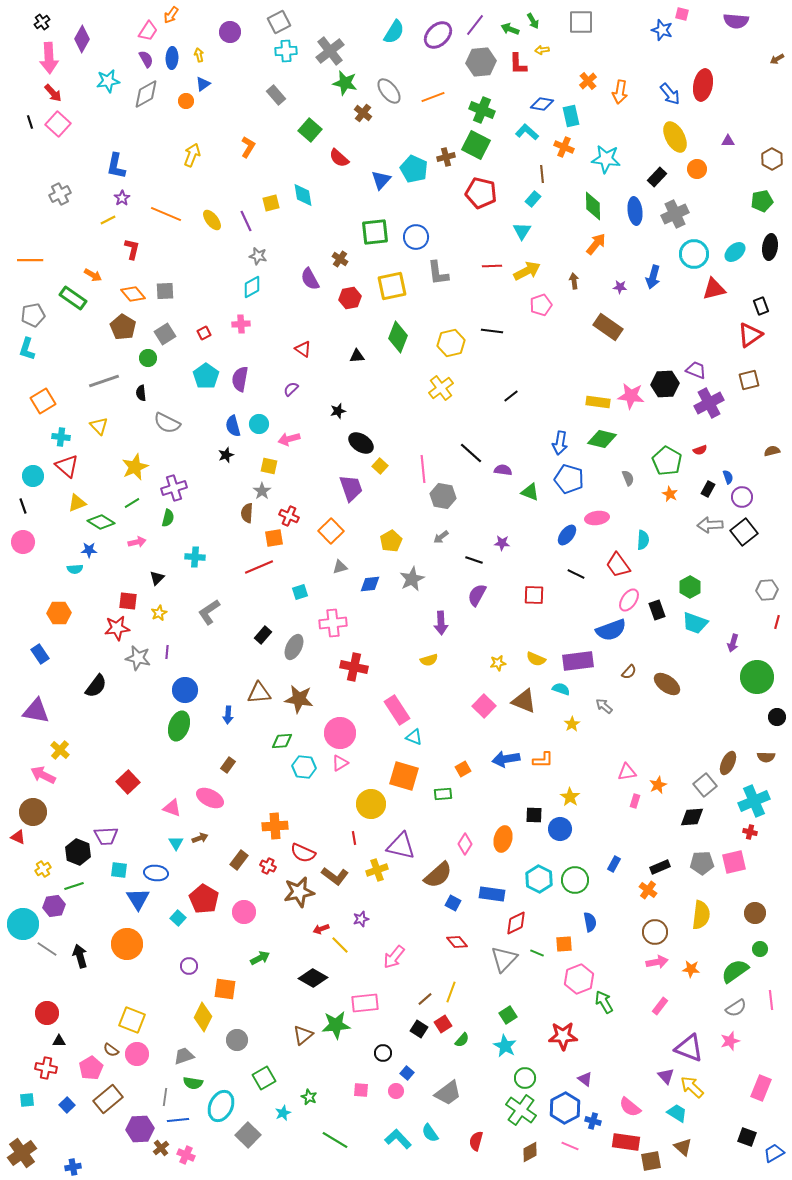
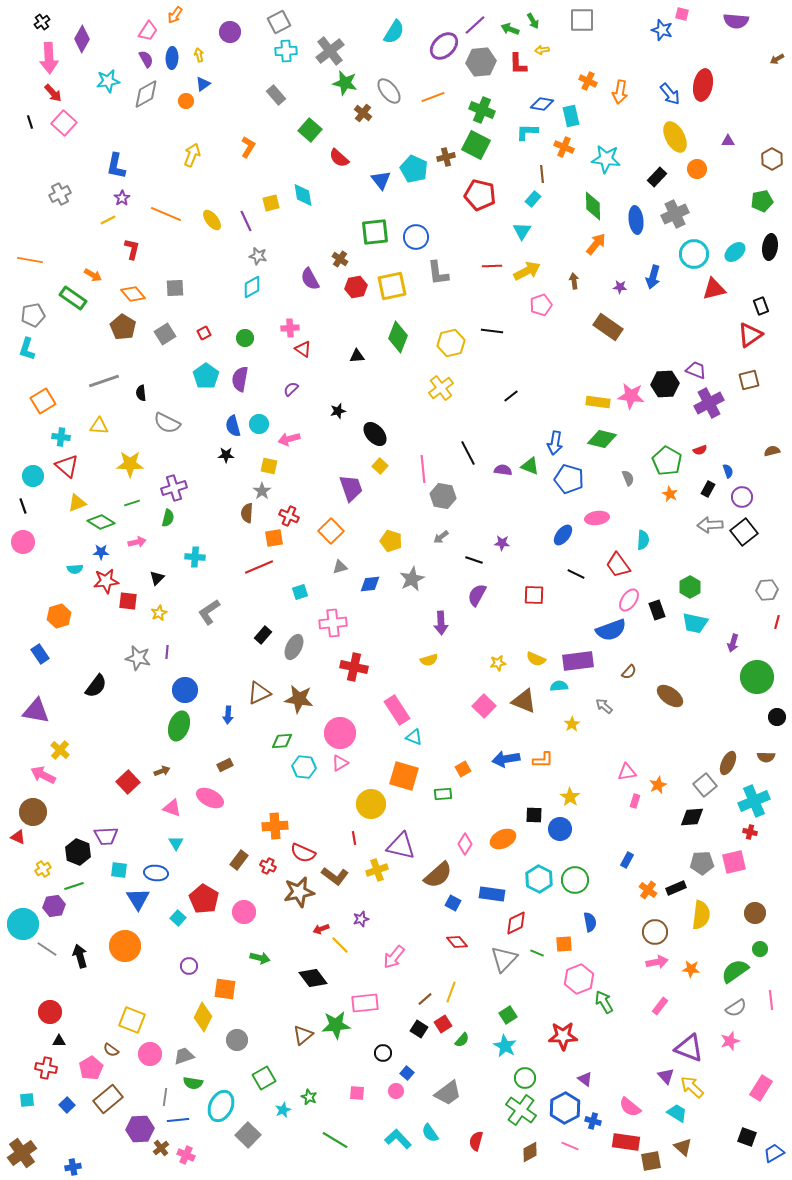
orange arrow at (171, 15): moved 4 px right
gray square at (581, 22): moved 1 px right, 2 px up
purple line at (475, 25): rotated 10 degrees clockwise
purple ellipse at (438, 35): moved 6 px right, 11 px down
orange cross at (588, 81): rotated 24 degrees counterclockwise
pink square at (58, 124): moved 6 px right, 1 px up
cyan L-shape at (527, 132): rotated 40 degrees counterclockwise
blue triangle at (381, 180): rotated 20 degrees counterclockwise
red pentagon at (481, 193): moved 1 px left, 2 px down
blue ellipse at (635, 211): moved 1 px right, 9 px down
orange line at (30, 260): rotated 10 degrees clockwise
gray square at (165, 291): moved 10 px right, 3 px up
red hexagon at (350, 298): moved 6 px right, 11 px up
pink cross at (241, 324): moved 49 px right, 4 px down
green circle at (148, 358): moved 97 px right, 20 px up
yellow triangle at (99, 426): rotated 42 degrees counterclockwise
black ellipse at (361, 443): moved 14 px right, 9 px up; rotated 15 degrees clockwise
blue arrow at (560, 443): moved 5 px left
black line at (471, 453): moved 3 px left; rotated 20 degrees clockwise
black star at (226, 455): rotated 21 degrees clockwise
yellow star at (135, 467): moved 5 px left, 3 px up; rotated 24 degrees clockwise
blue semicircle at (728, 477): moved 6 px up
green triangle at (530, 492): moved 26 px up
green line at (132, 503): rotated 14 degrees clockwise
blue ellipse at (567, 535): moved 4 px left
yellow pentagon at (391, 541): rotated 25 degrees counterclockwise
blue star at (89, 550): moved 12 px right, 2 px down
orange hexagon at (59, 613): moved 3 px down; rotated 15 degrees counterclockwise
cyan trapezoid at (695, 623): rotated 8 degrees counterclockwise
red star at (117, 628): moved 11 px left, 47 px up
brown ellipse at (667, 684): moved 3 px right, 12 px down
cyan semicircle at (561, 689): moved 2 px left, 3 px up; rotated 24 degrees counterclockwise
brown triangle at (259, 693): rotated 20 degrees counterclockwise
brown rectangle at (228, 765): moved 3 px left; rotated 28 degrees clockwise
brown arrow at (200, 838): moved 38 px left, 67 px up
orange ellipse at (503, 839): rotated 50 degrees clockwise
blue rectangle at (614, 864): moved 13 px right, 4 px up
black rectangle at (660, 867): moved 16 px right, 21 px down
orange circle at (127, 944): moved 2 px left, 2 px down
green arrow at (260, 958): rotated 42 degrees clockwise
black diamond at (313, 978): rotated 24 degrees clockwise
red circle at (47, 1013): moved 3 px right, 1 px up
pink circle at (137, 1054): moved 13 px right
pink rectangle at (761, 1088): rotated 10 degrees clockwise
pink square at (361, 1090): moved 4 px left, 3 px down
cyan star at (283, 1113): moved 3 px up
